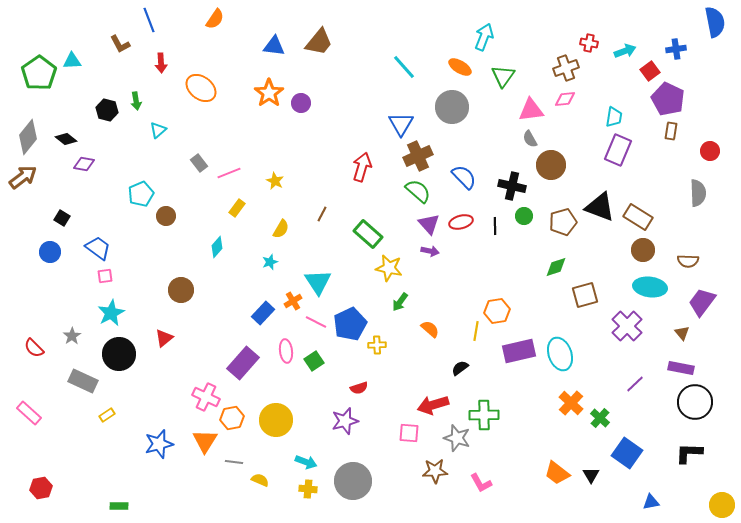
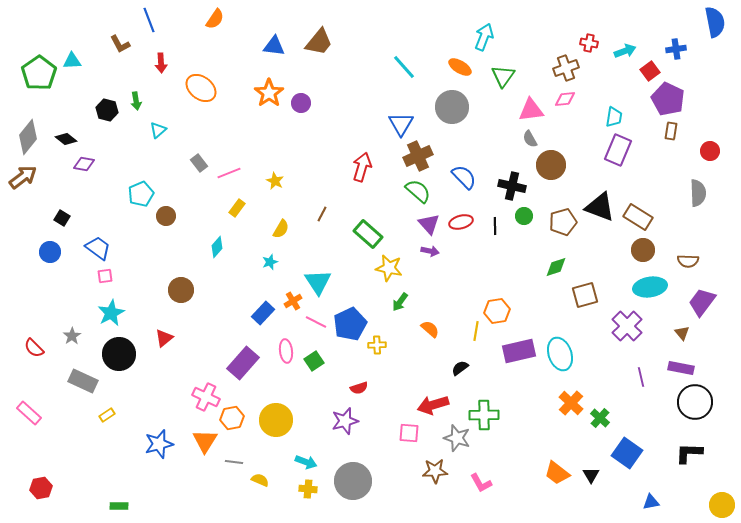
cyan ellipse at (650, 287): rotated 16 degrees counterclockwise
purple line at (635, 384): moved 6 px right, 7 px up; rotated 60 degrees counterclockwise
